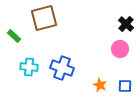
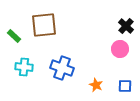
brown square: moved 7 px down; rotated 8 degrees clockwise
black cross: moved 2 px down
cyan cross: moved 5 px left
orange star: moved 4 px left
